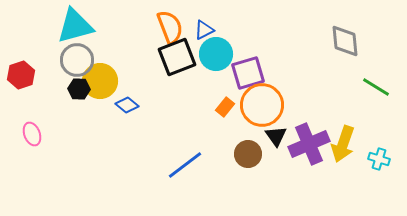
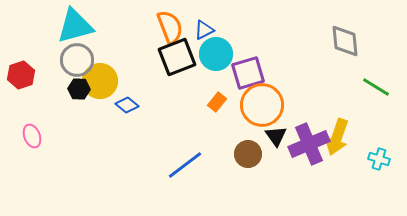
orange rectangle: moved 8 px left, 5 px up
pink ellipse: moved 2 px down
yellow arrow: moved 6 px left, 7 px up
